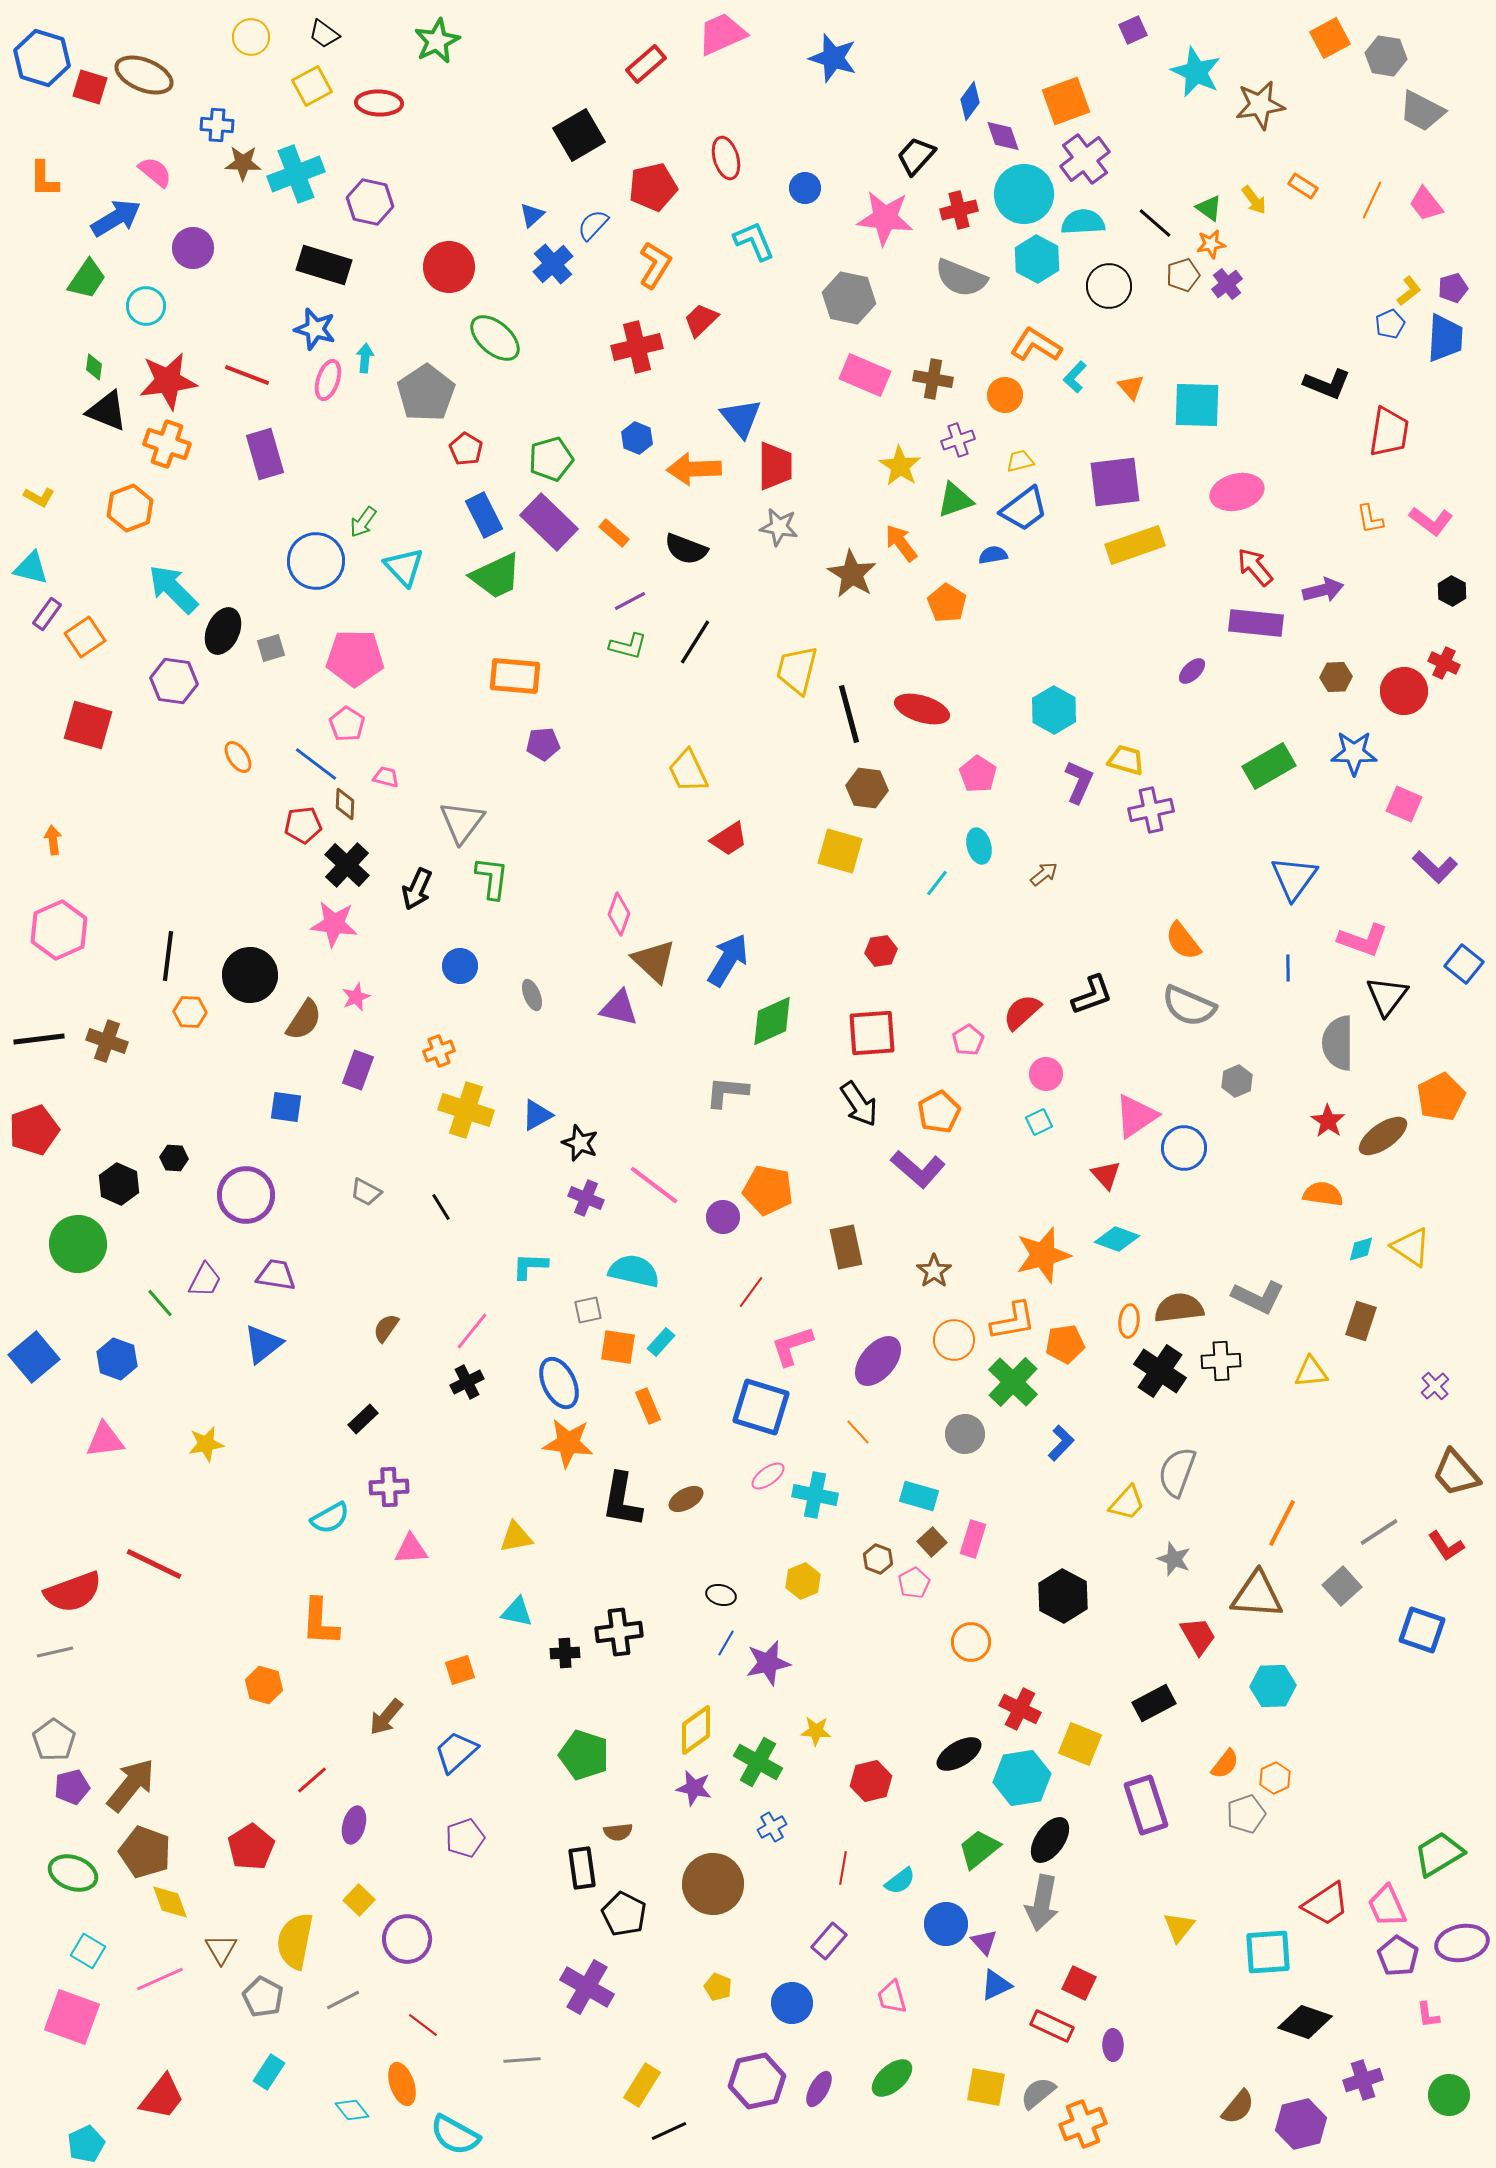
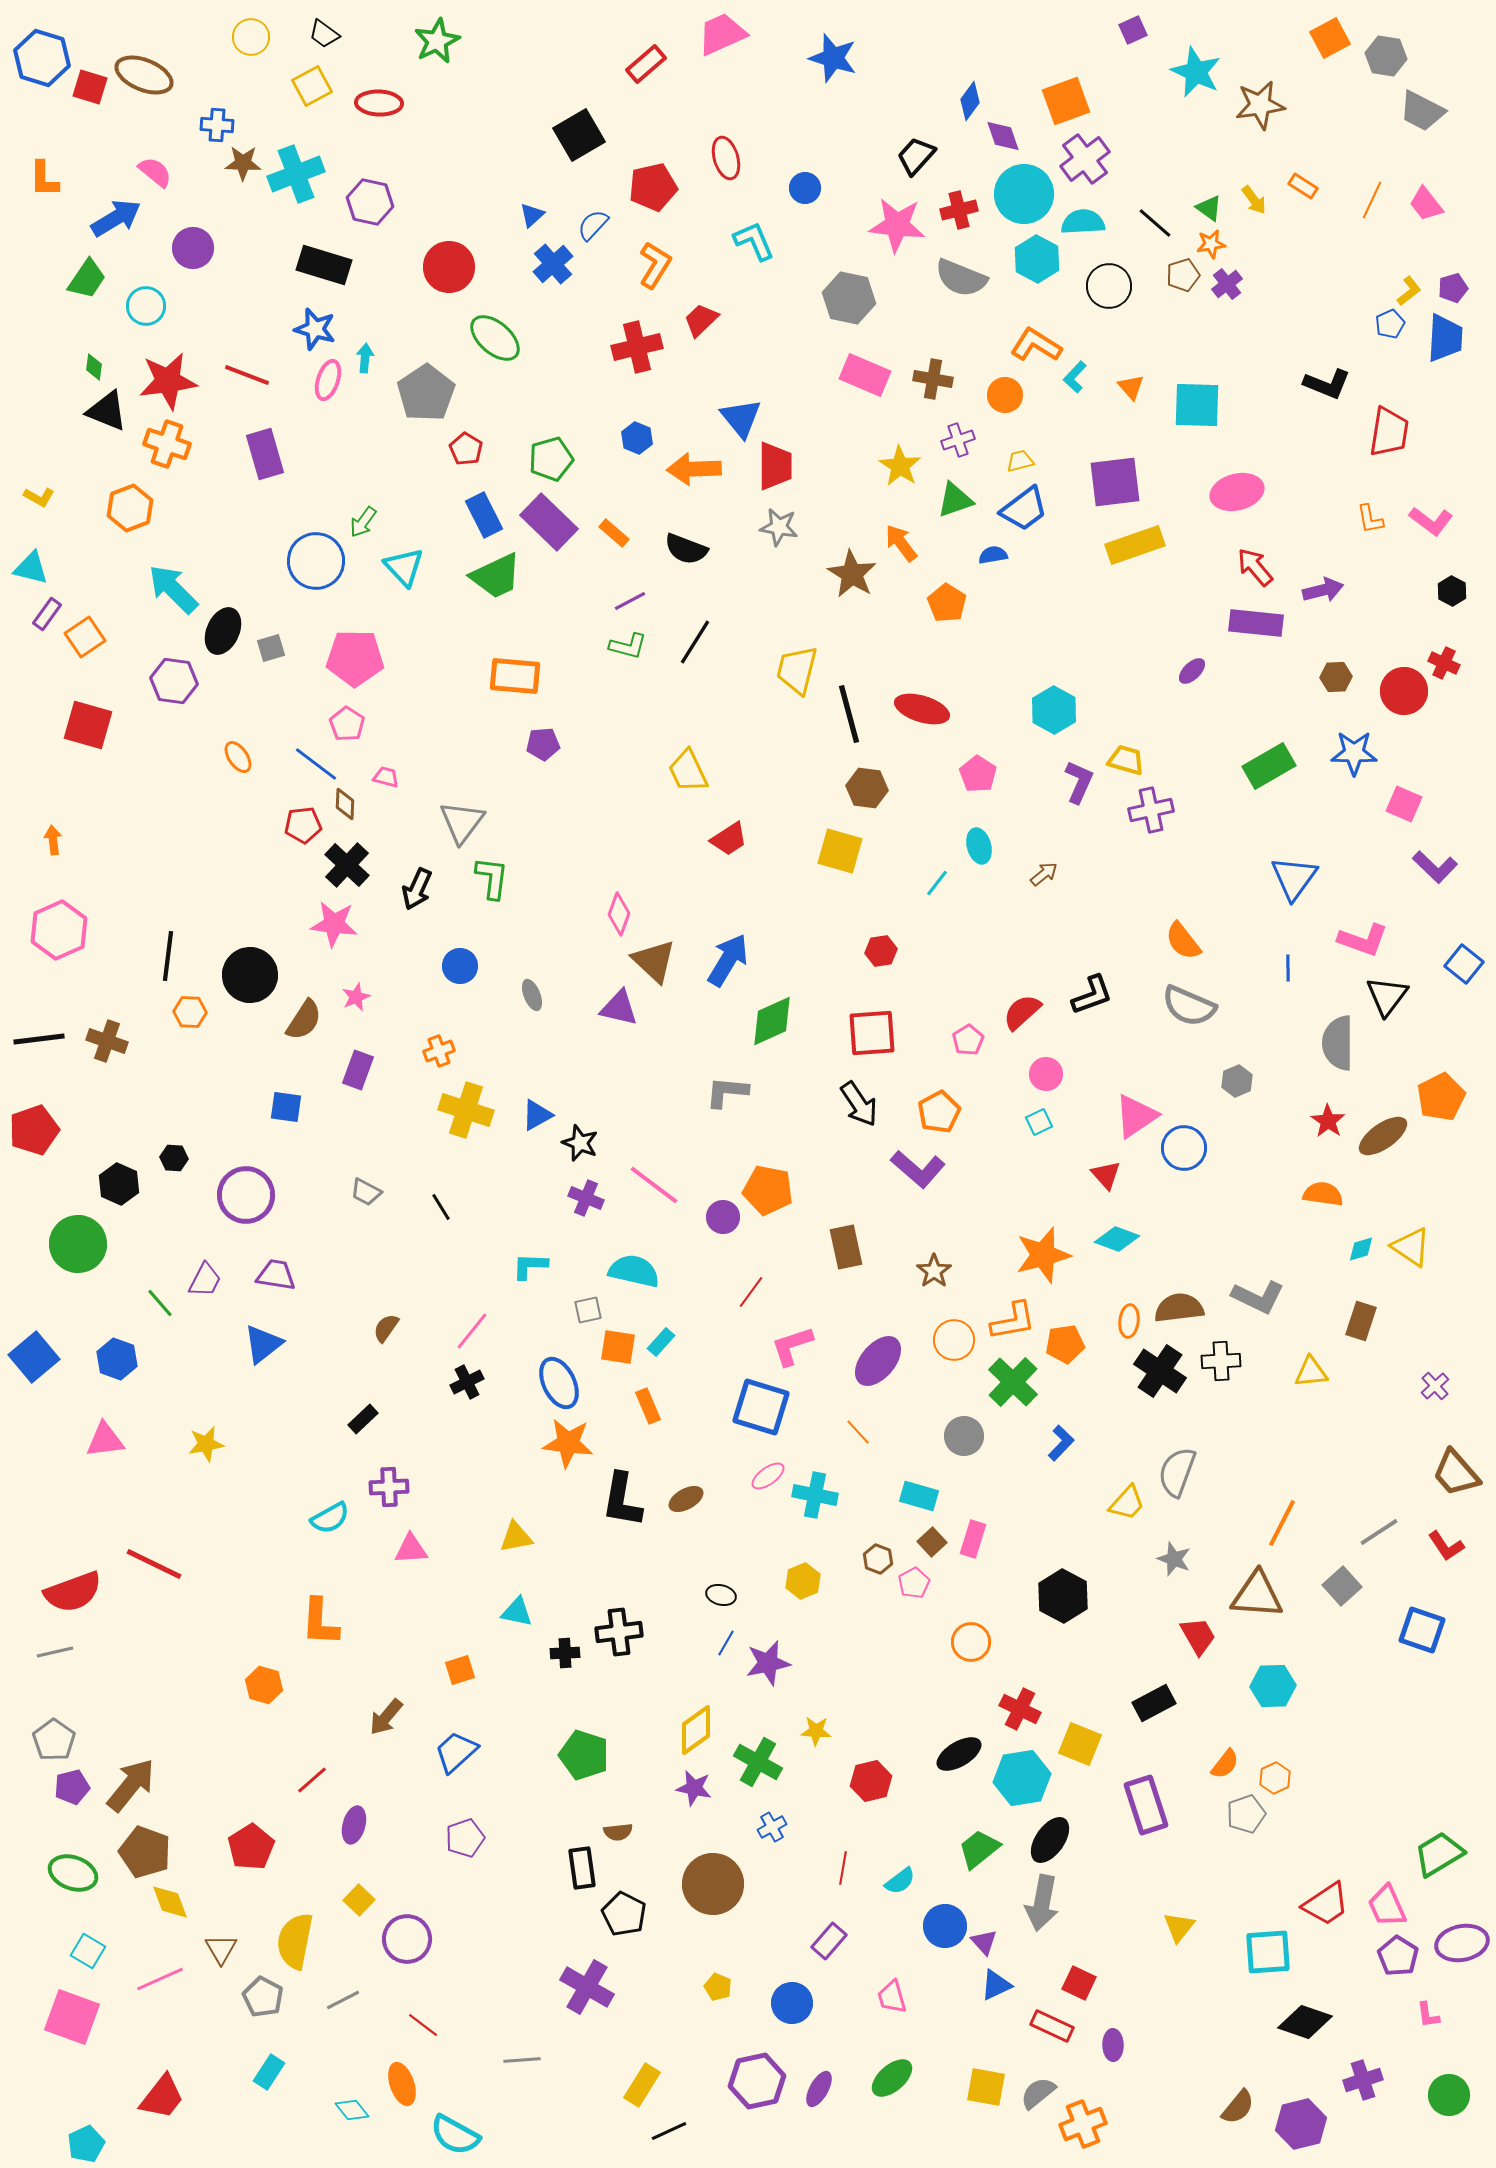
pink star at (885, 218): moved 12 px right, 7 px down
gray circle at (965, 1434): moved 1 px left, 2 px down
blue circle at (946, 1924): moved 1 px left, 2 px down
